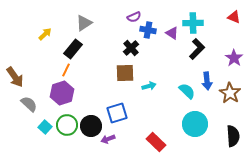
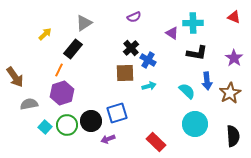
blue cross: moved 30 px down; rotated 21 degrees clockwise
black L-shape: moved 4 px down; rotated 55 degrees clockwise
orange line: moved 7 px left
brown star: rotated 10 degrees clockwise
gray semicircle: rotated 54 degrees counterclockwise
black circle: moved 5 px up
